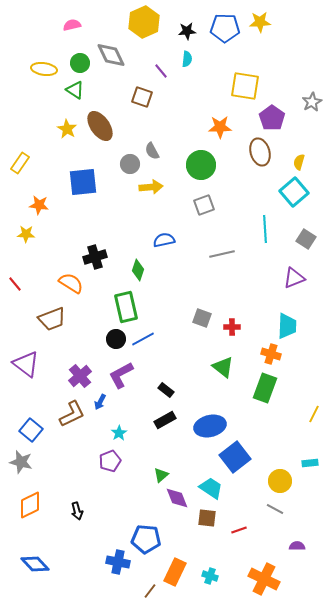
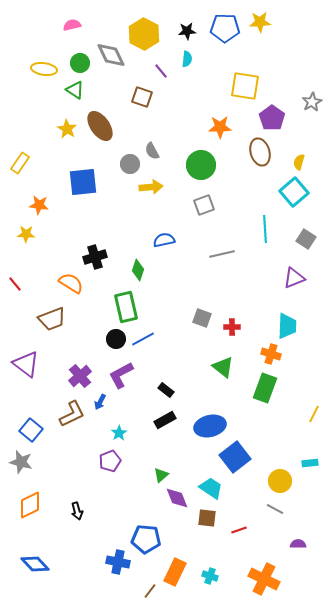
yellow hexagon at (144, 22): moved 12 px down; rotated 8 degrees counterclockwise
purple semicircle at (297, 546): moved 1 px right, 2 px up
